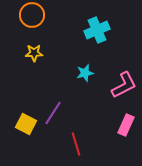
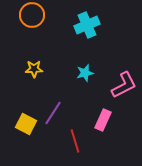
cyan cross: moved 10 px left, 5 px up
yellow star: moved 16 px down
pink rectangle: moved 23 px left, 5 px up
red line: moved 1 px left, 3 px up
